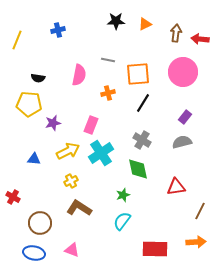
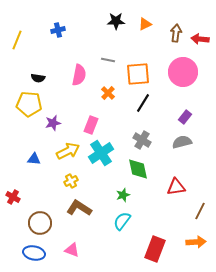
orange cross: rotated 32 degrees counterclockwise
red rectangle: rotated 70 degrees counterclockwise
